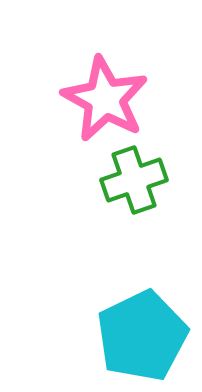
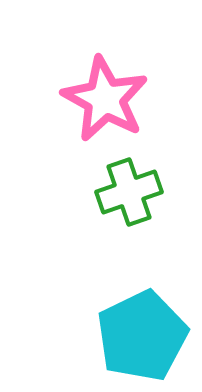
green cross: moved 5 px left, 12 px down
